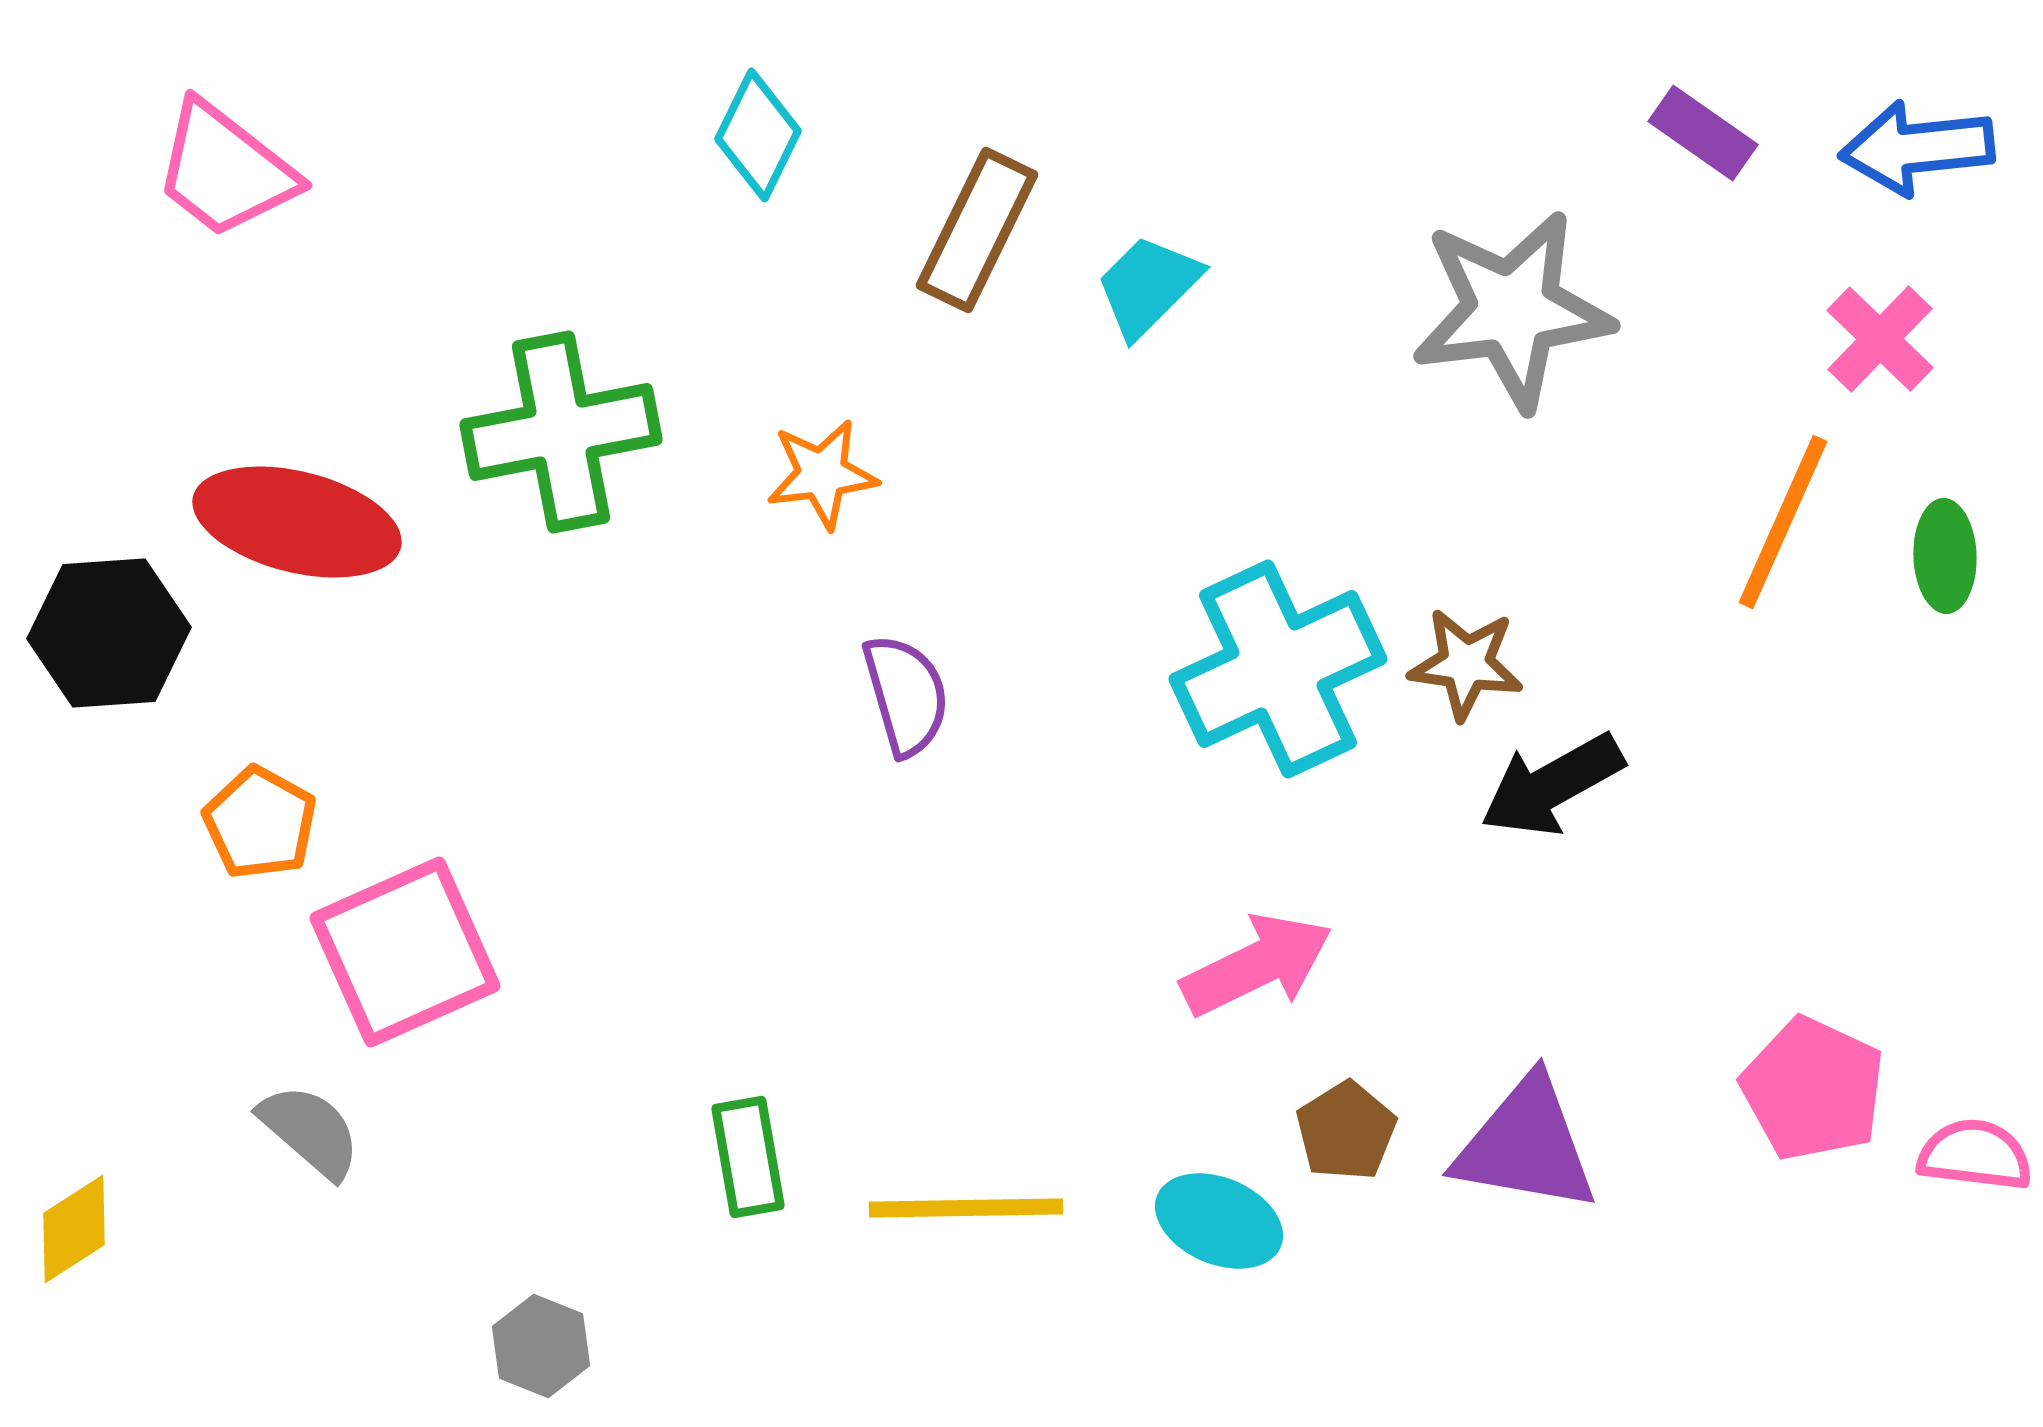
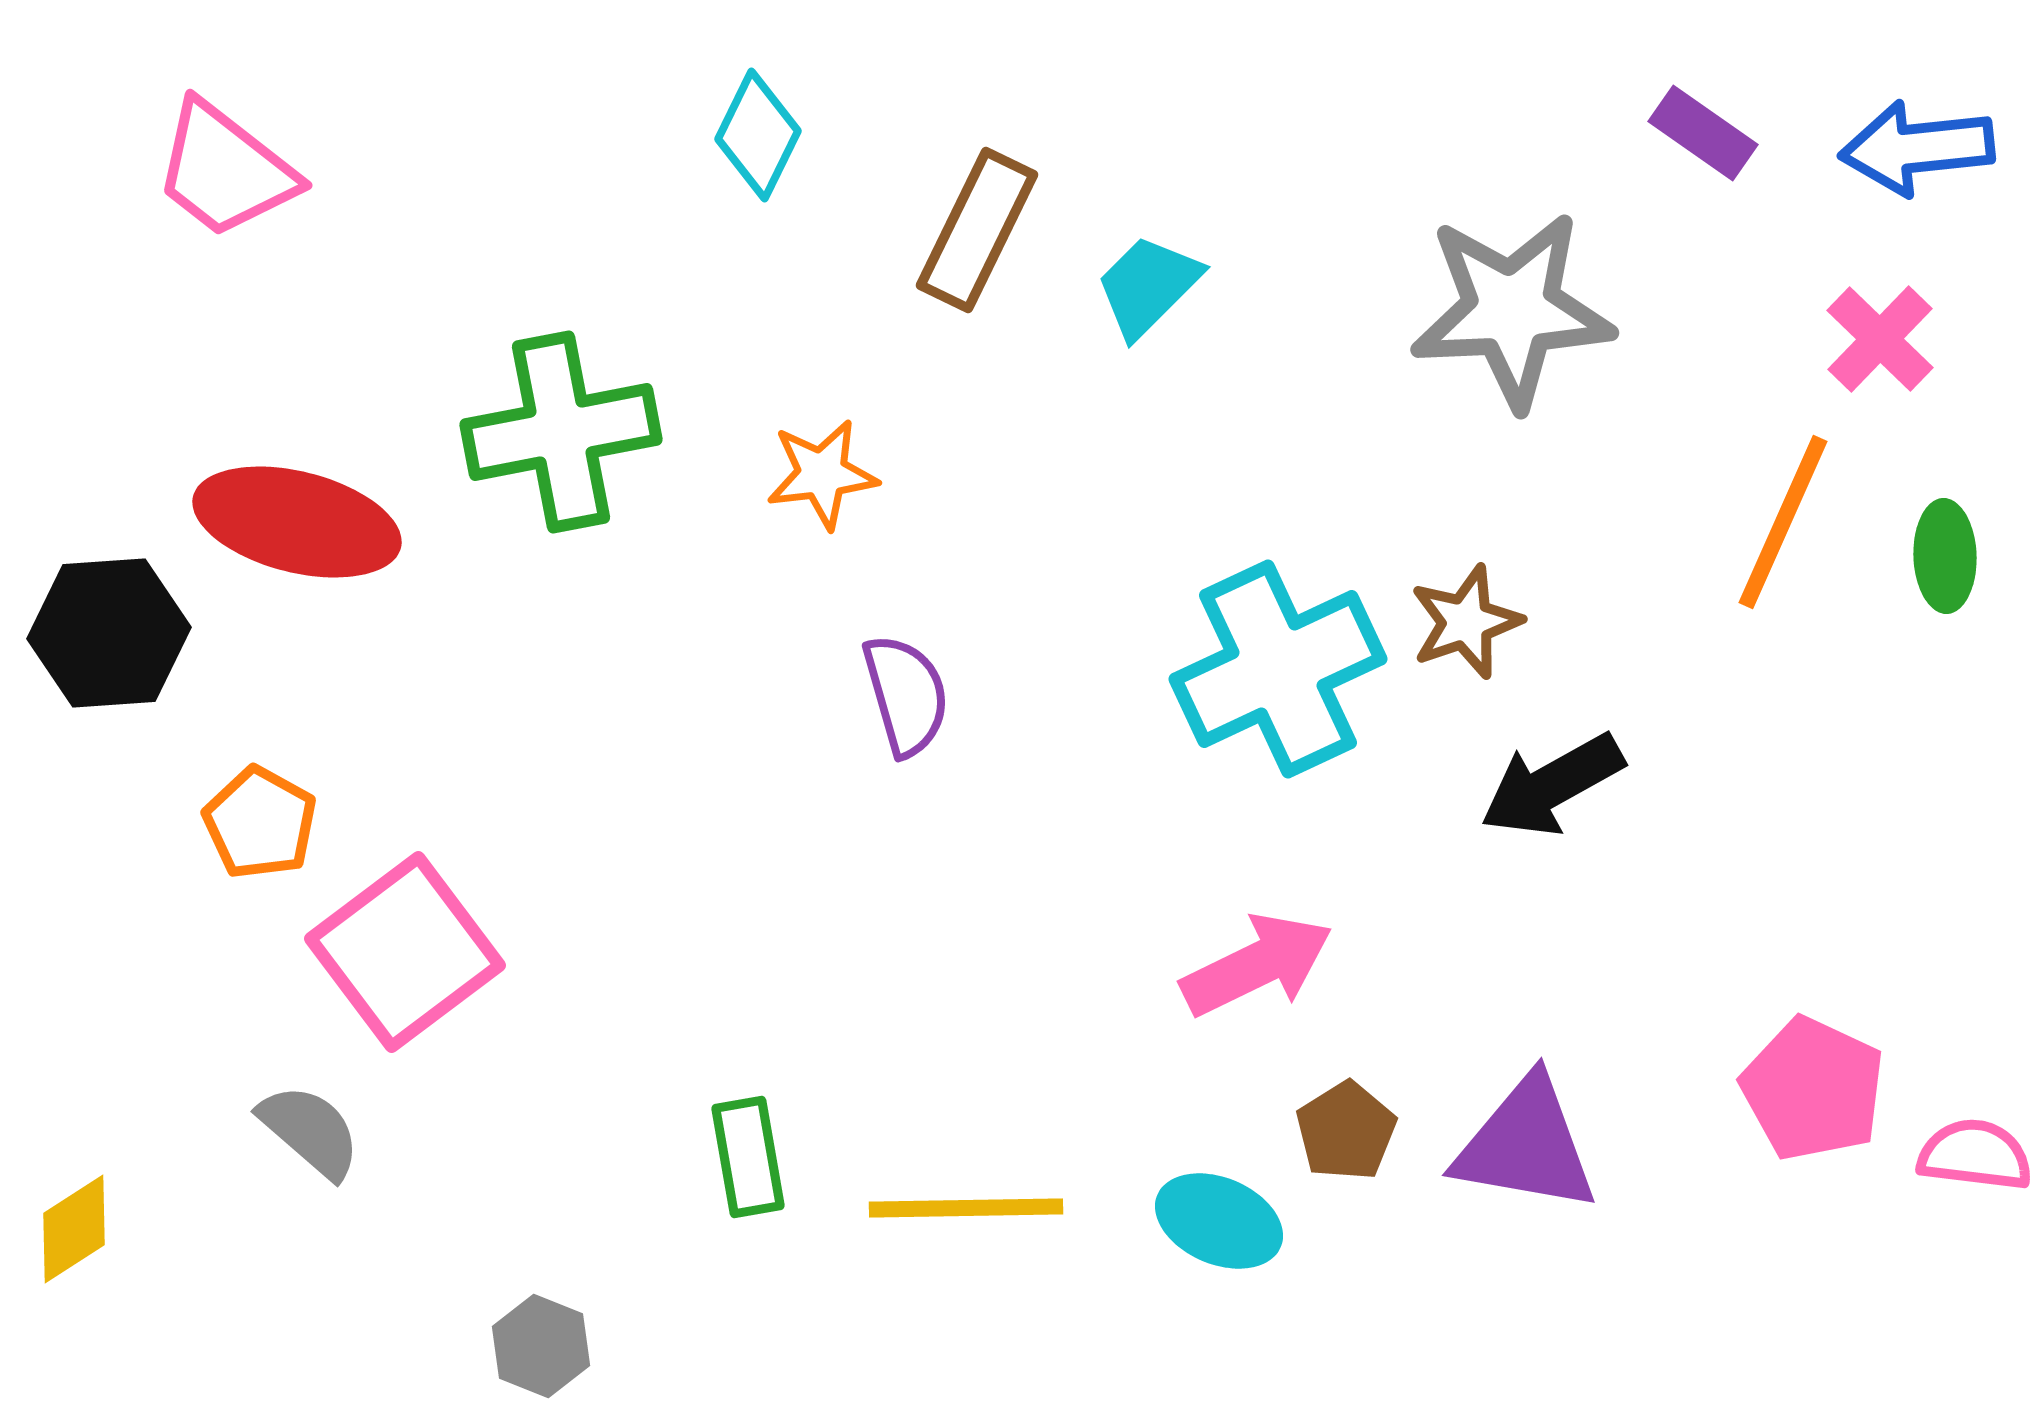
gray star: rotated 4 degrees clockwise
brown star: moved 42 px up; rotated 27 degrees counterclockwise
pink square: rotated 13 degrees counterclockwise
